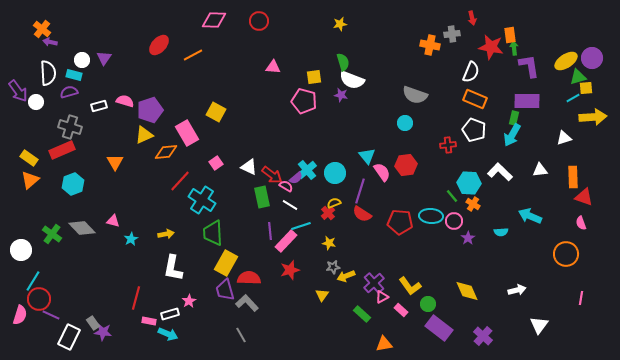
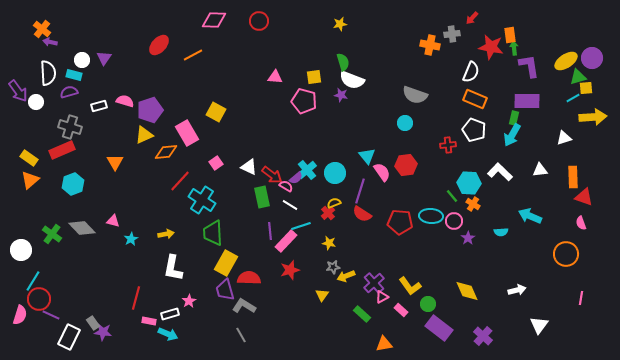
red arrow at (472, 18): rotated 56 degrees clockwise
pink triangle at (273, 67): moved 2 px right, 10 px down
gray L-shape at (247, 303): moved 3 px left, 3 px down; rotated 15 degrees counterclockwise
